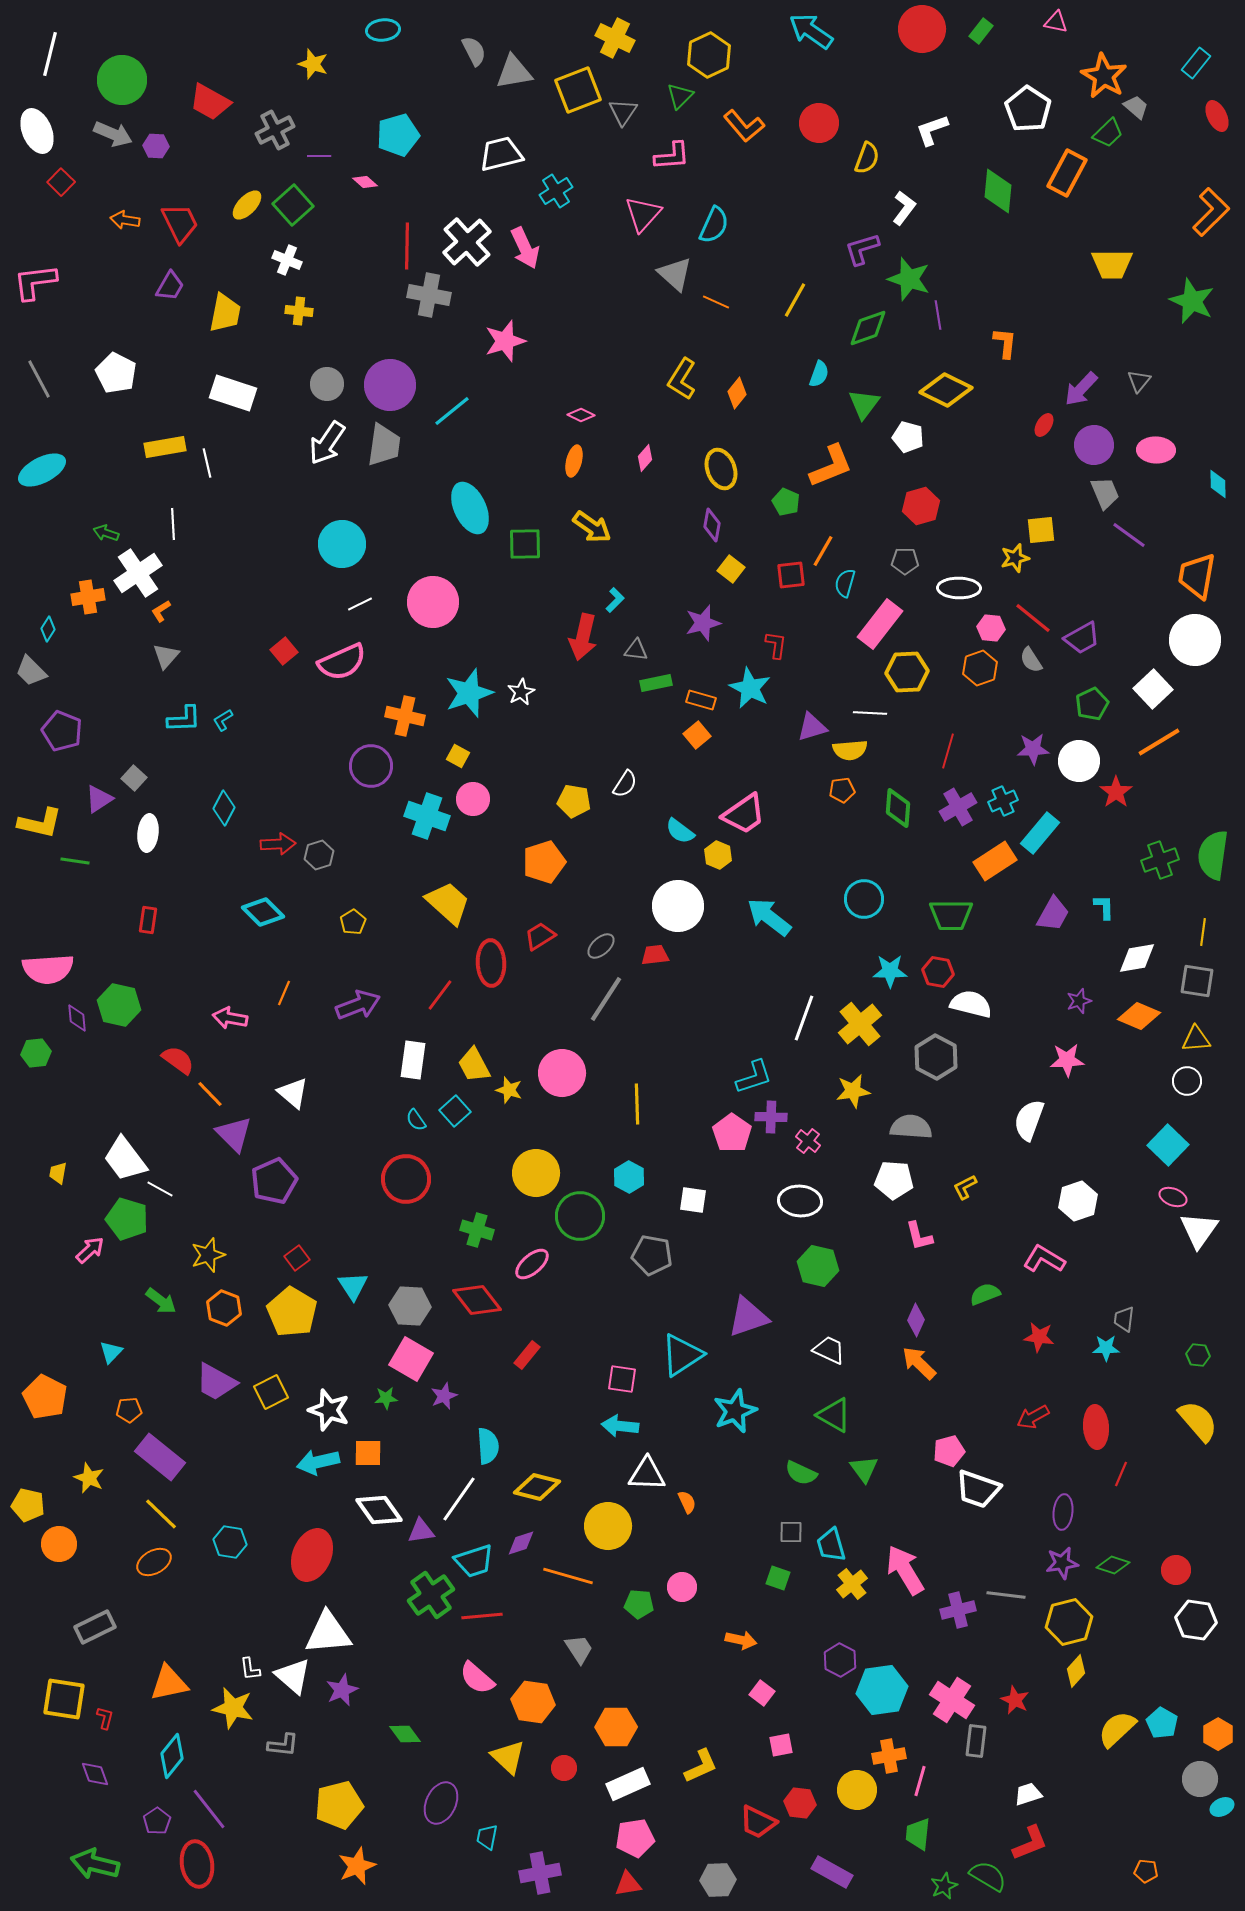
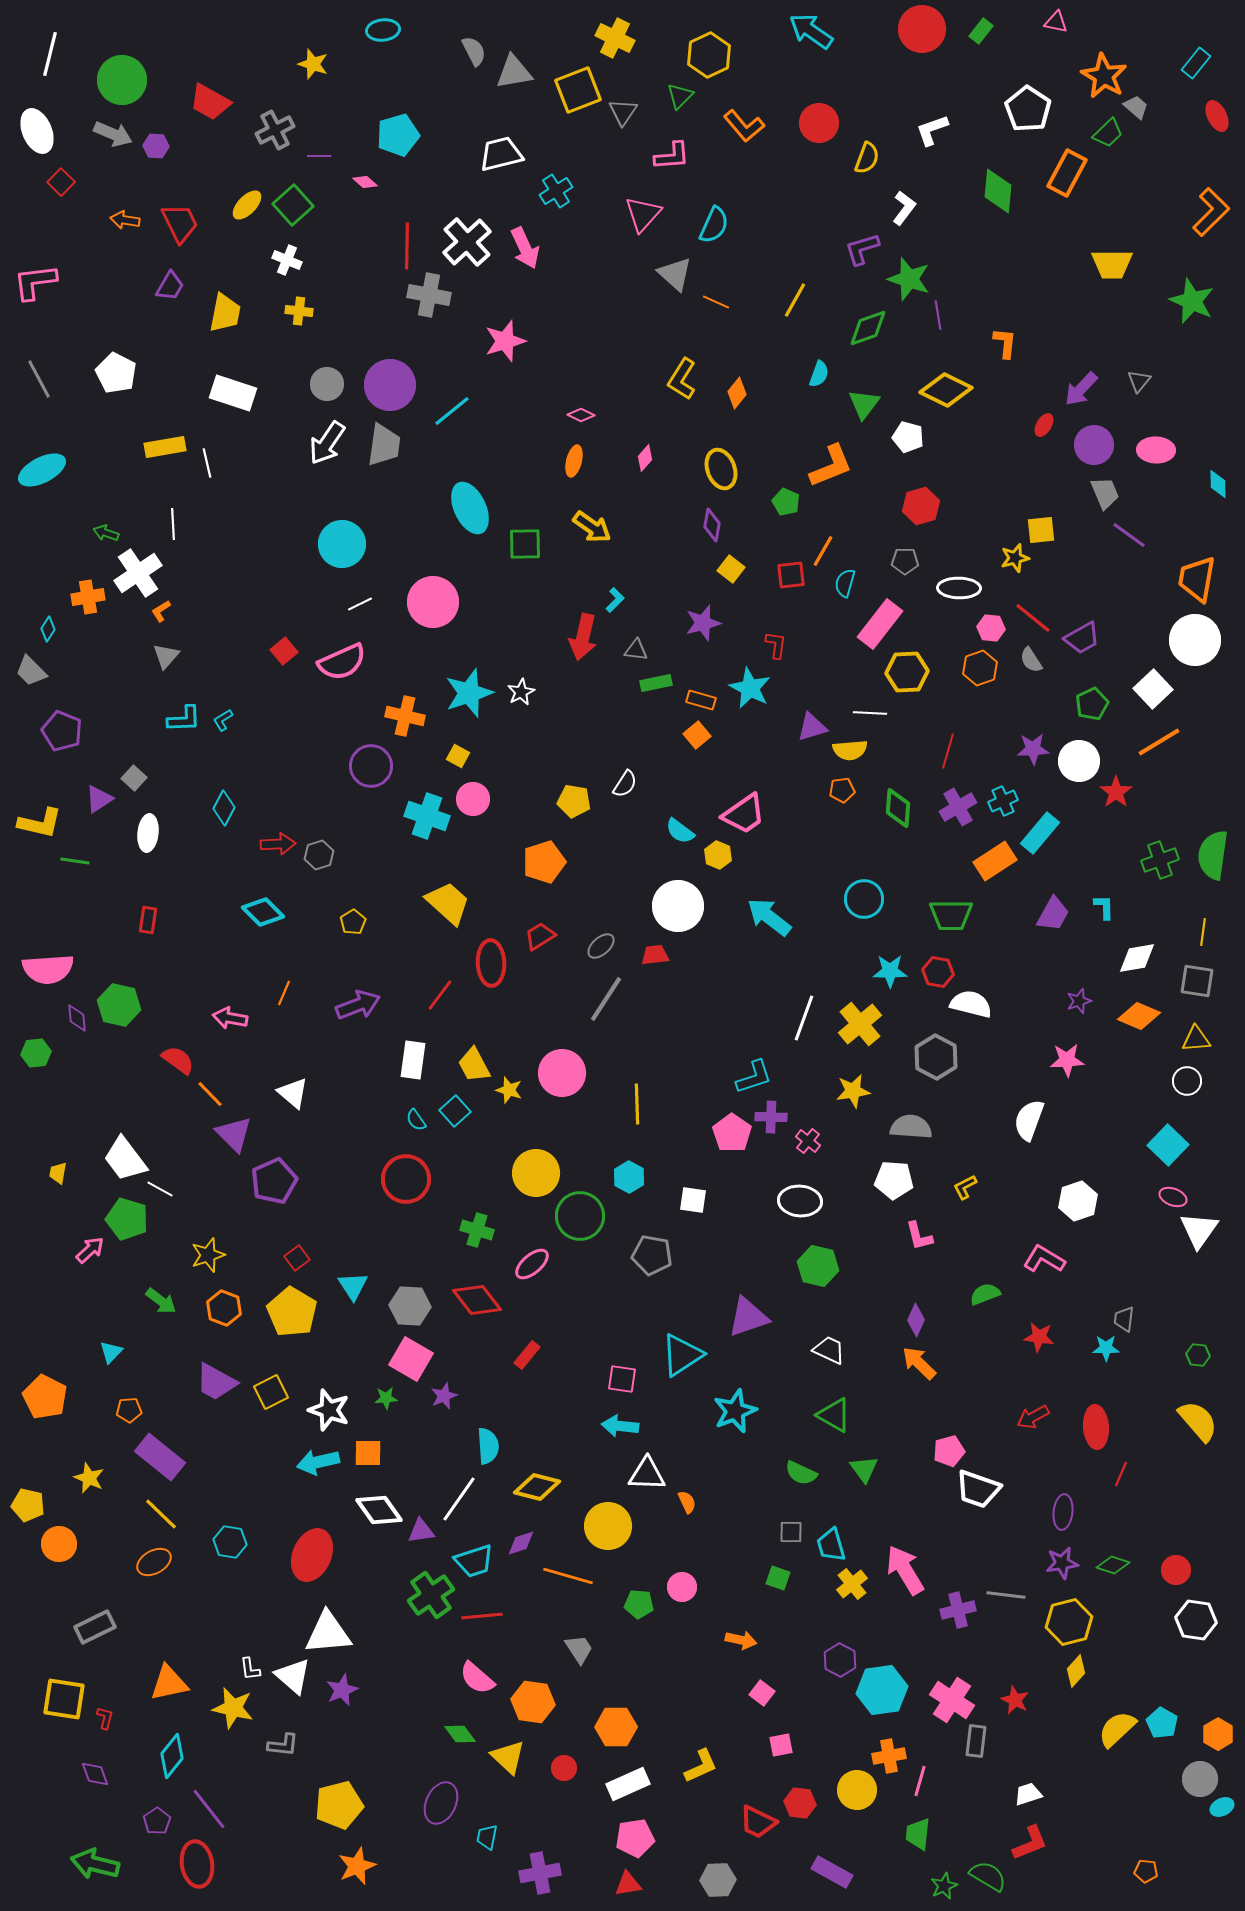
orange trapezoid at (1197, 576): moved 3 px down
green diamond at (405, 1734): moved 55 px right
